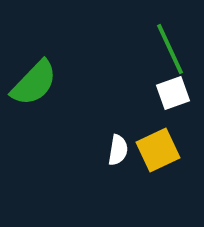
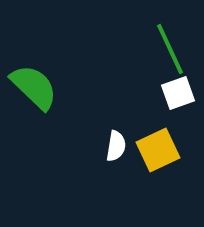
green semicircle: moved 4 px down; rotated 90 degrees counterclockwise
white square: moved 5 px right
white semicircle: moved 2 px left, 4 px up
